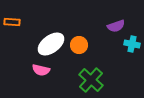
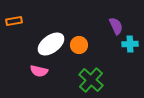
orange rectangle: moved 2 px right, 1 px up; rotated 14 degrees counterclockwise
purple semicircle: rotated 96 degrees counterclockwise
cyan cross: moved 2 px left; rotated 14 degrees counterclockwise
pink semicircle: moved 2 px left, 1 px down
